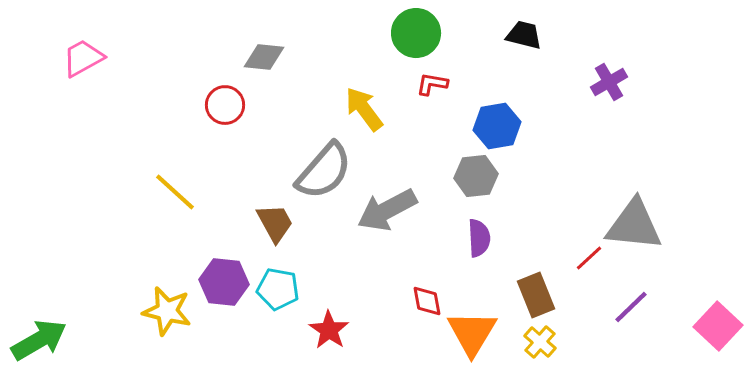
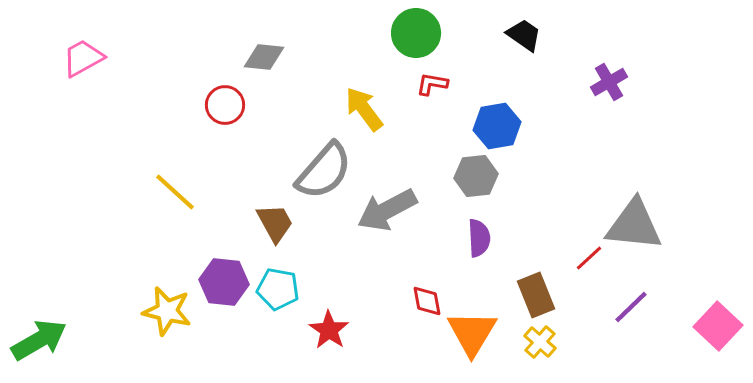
black trapezoid: rotated 21 degrees clockwise
